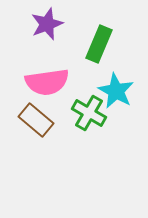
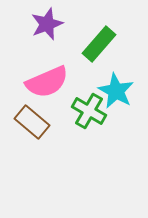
green rectangle: rotated 18 degrees clockwise
pink semicircle: rotated 15 degrees counterclockwise
green cross: moved 2 px up
brown rectangle: moved 4 px left, 2 px down
